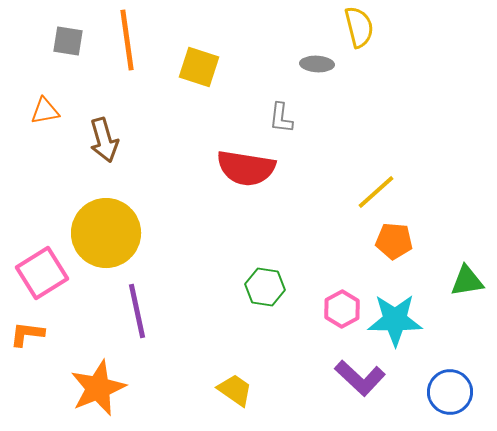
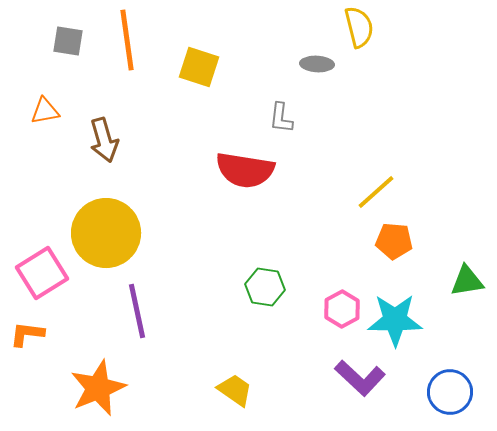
red semicircle: moved 1 px left, 2 px down
